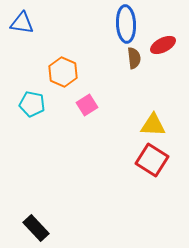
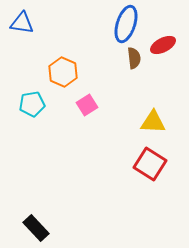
blue ellipse: rotated 21 degrees clockwise
cyan pentagon: rotated 20 degrees counterclockwise
yellow triangle: moved 3 px up
red square: moved 2 px left, 4 px down
